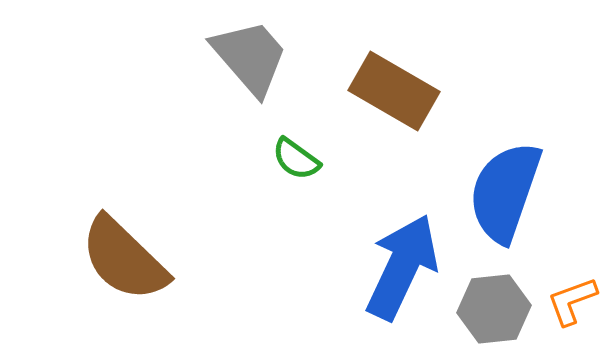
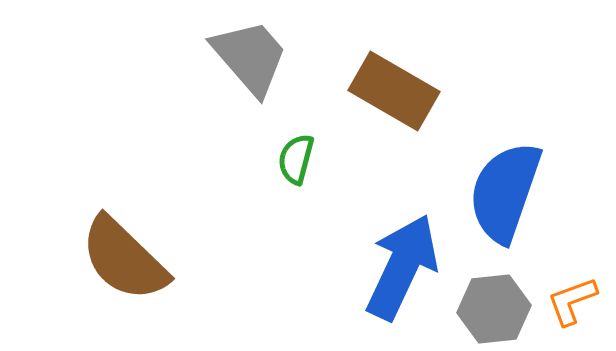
green semicircle: rotated 69 degrees clockwise
